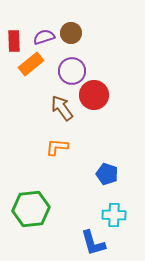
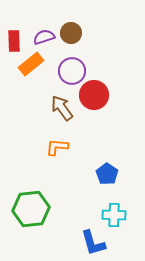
blue pentagon: rotated 15 degrees clockwise
